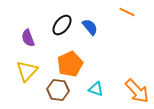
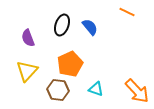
black ellipse: rotated 20 degrees counterclockwise
